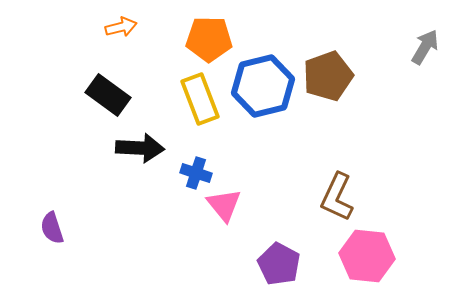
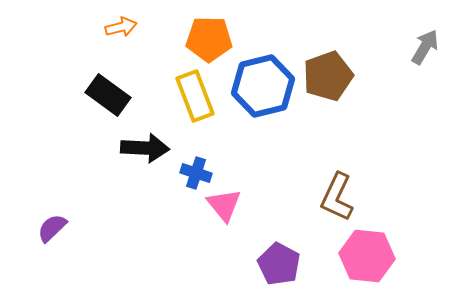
yellow rectangle: moved 5 px left, 3 px up
black arrow: moved 5 px right
purple semicircle: rotated 64 degrees clockwise
